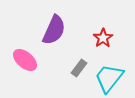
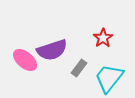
purple semicircle: moved 2 px left, 20 px down; rotated 48 degrees clockwise
